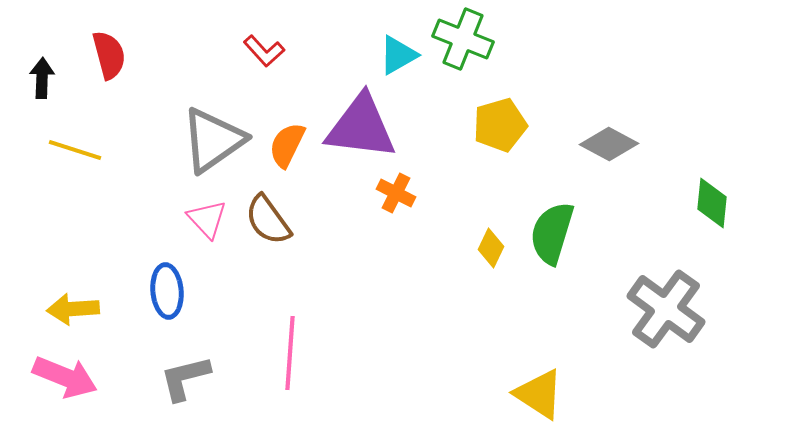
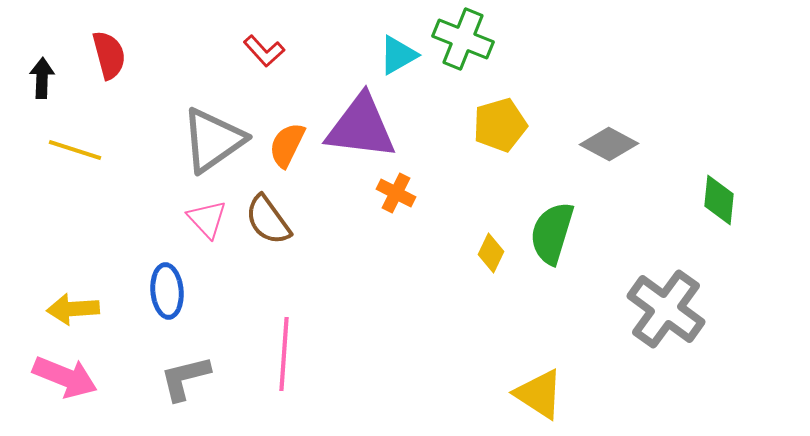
green diamond: moved 7 px right, 3 px up
yellow diamond: moved 5 px down
pink line: moved 6 px left, 1 px down
